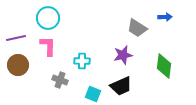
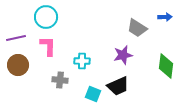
cyan circle: moved 2 px left, 1 px up
green diamond: moved 2 px right
gray cross: rotated 14 degrees counterclockwise
black trapezoid: moved 3 px left
